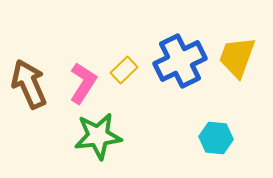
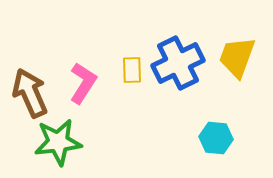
blue cross: moved 2 px left, 2 px down
yellow rectangle: moved 8 px right; rotated 48 degrees counterclockwise
brown arrow: moved 1 px right, 9 px down
green star: moved 40 px left, 6 px down
